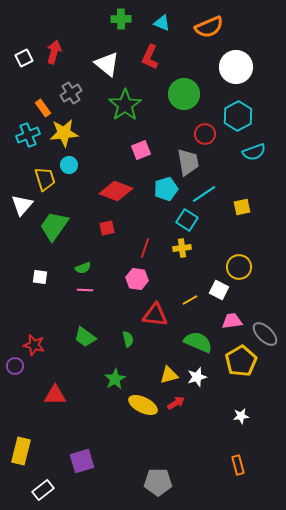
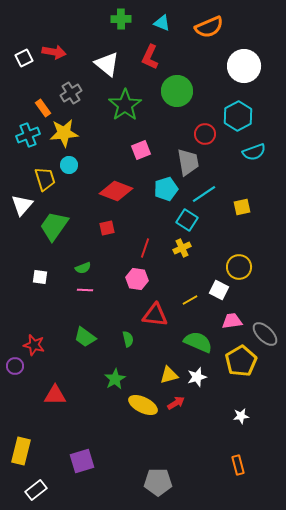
red arrow at (54, 52): rotated 85 degrees clockwise
white circle at (236, 67): moved 8 px right, 1 px up
green circle at (184, 94): moved 7 px left, 3 px up
yellow cross at (182, 248): rotated 18 degrees counterclockwise
white rectangle at (43, 490): moved 7 px left
